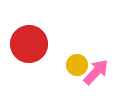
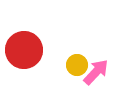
red circle: moved 5 px left, 6 px down
